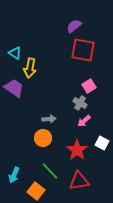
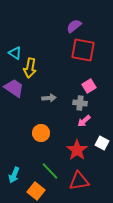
gray cross: rotated 24 degrees counterclockwise
gray arrow: moved 21 px up
orange circle: moved 2 px left, 5 px up
